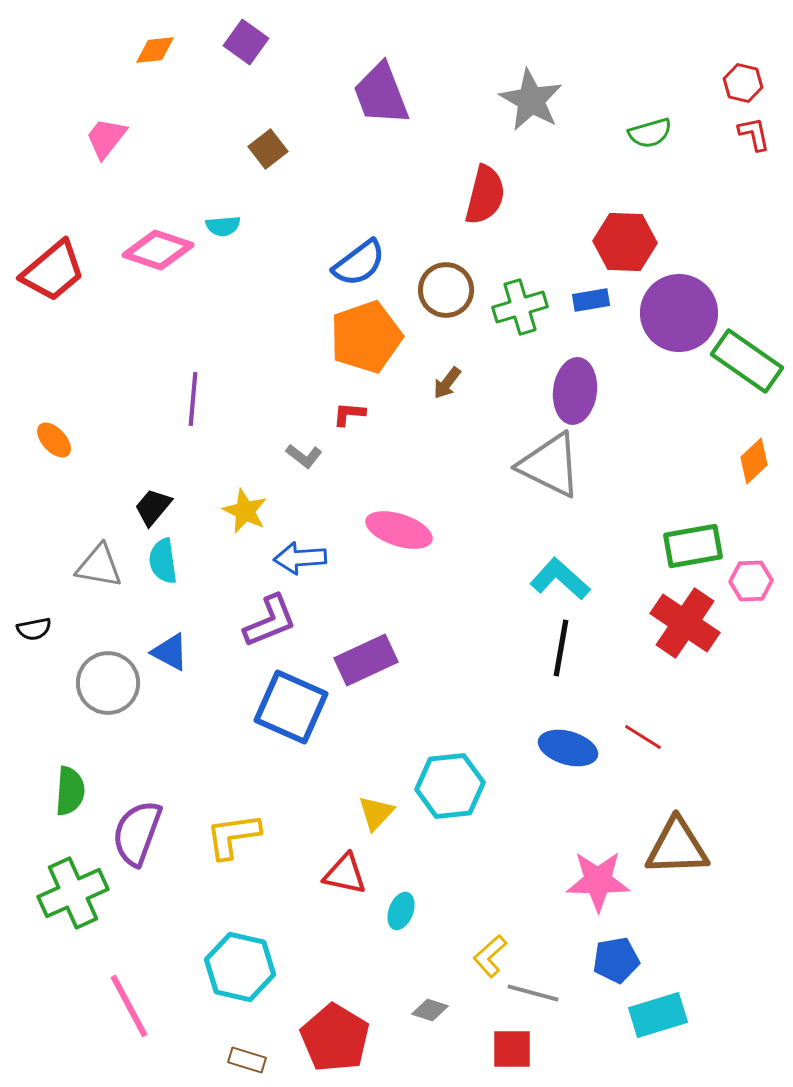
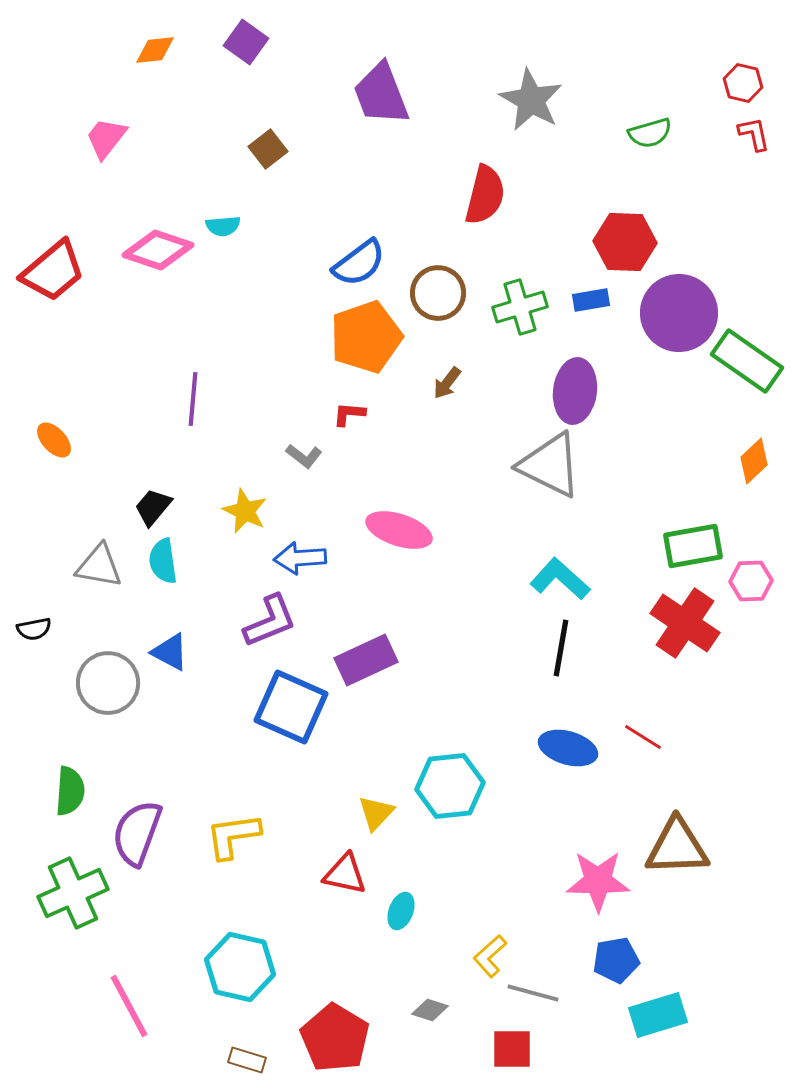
brown circle at (446, 290): moved 8 px left, 3 px down
